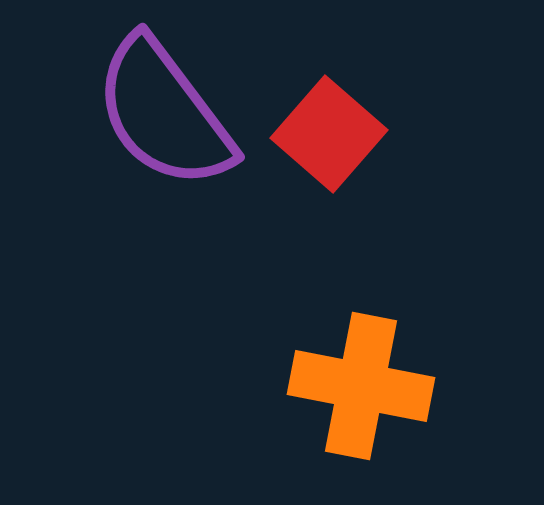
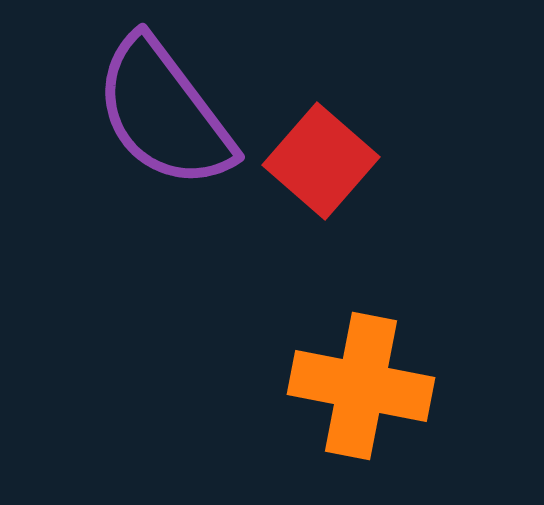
red square: moved 8 px left, 27 px down
